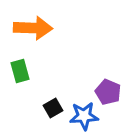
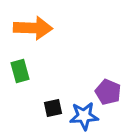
black square: rotated 18 degrees clockwise
